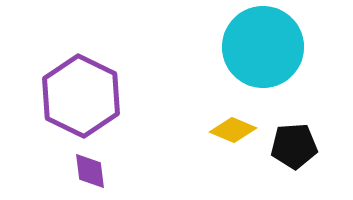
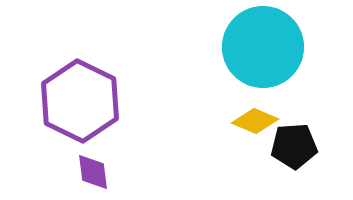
purple hexagon: moved 1 px left, 5 px down
yellow diamond: moved 22 px right, 9 px up
purple diamond: moved 3 px right, 1 px down
